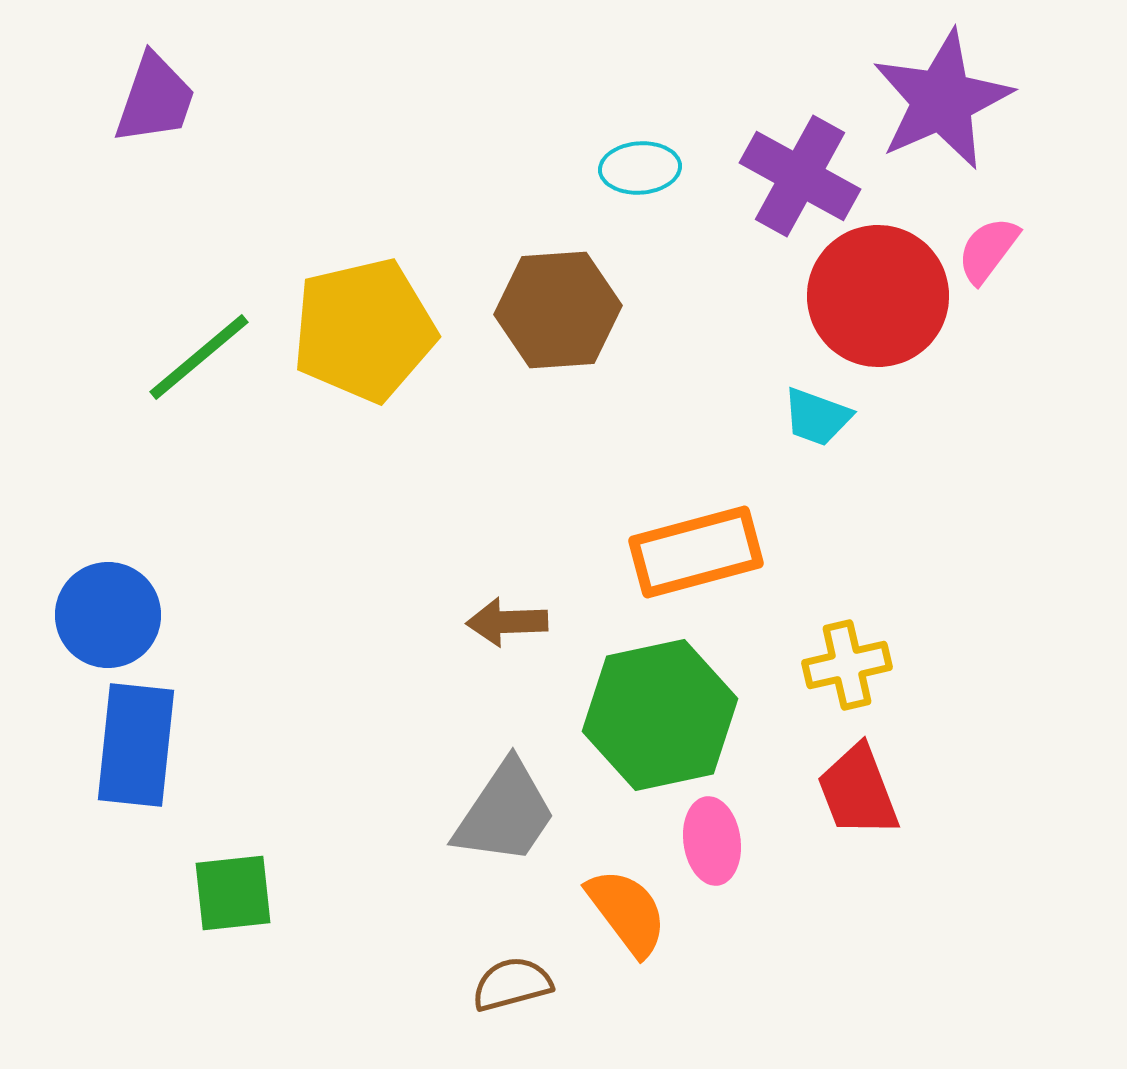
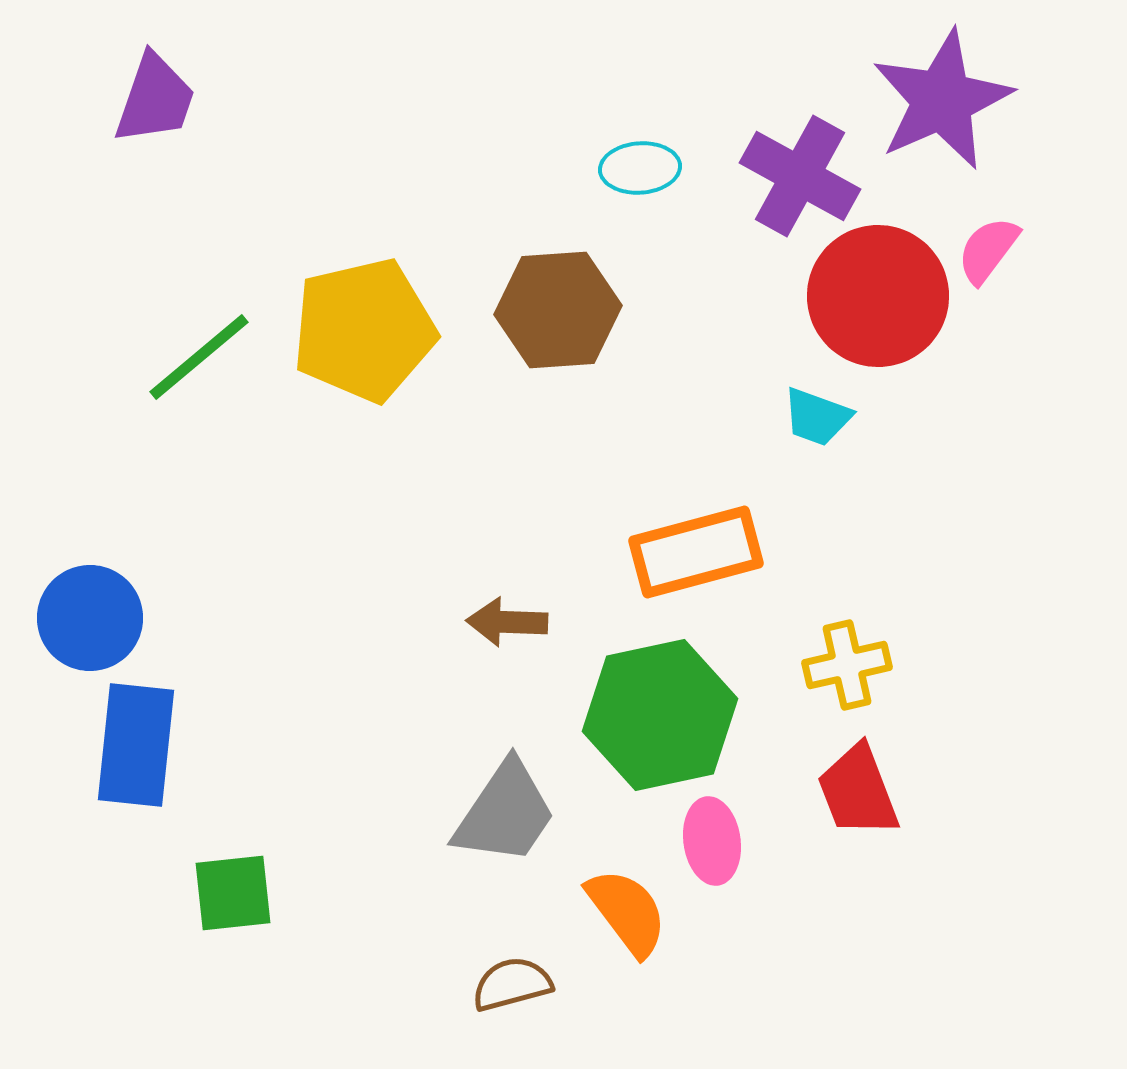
blue circle: moved 18 px left, 3 px down
brown arrow: rotated 4 degrees clockwise
